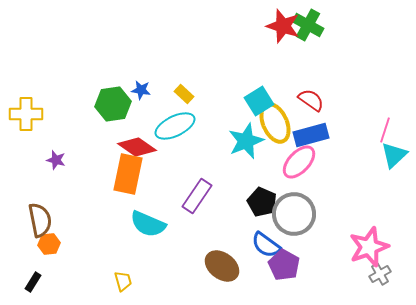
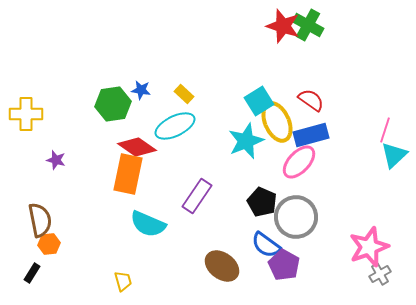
yellow ellipse: moved 2 px right, 1 px up
gray circle: moved 2 px right, 3 px down
black rectangle: moved 1 px left, 9 px up
